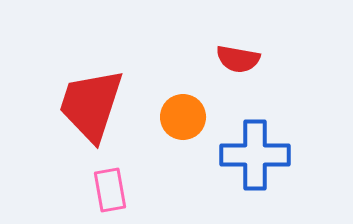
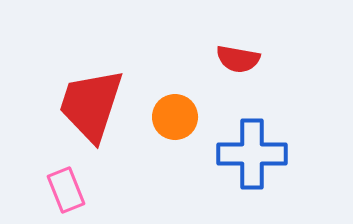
orange circle: moved 8 px left
blue cross: moved 3 px left, 1 px up
pink rectangle: moved 44 px left; rotated 12 degrees counterclockwise
